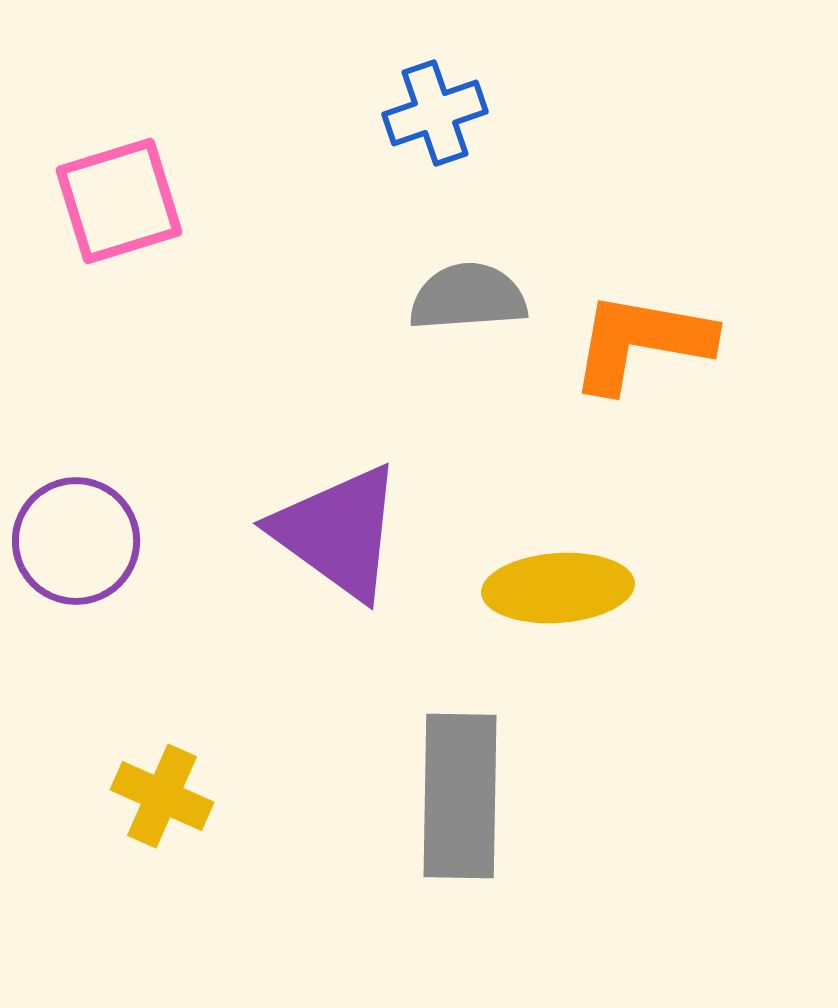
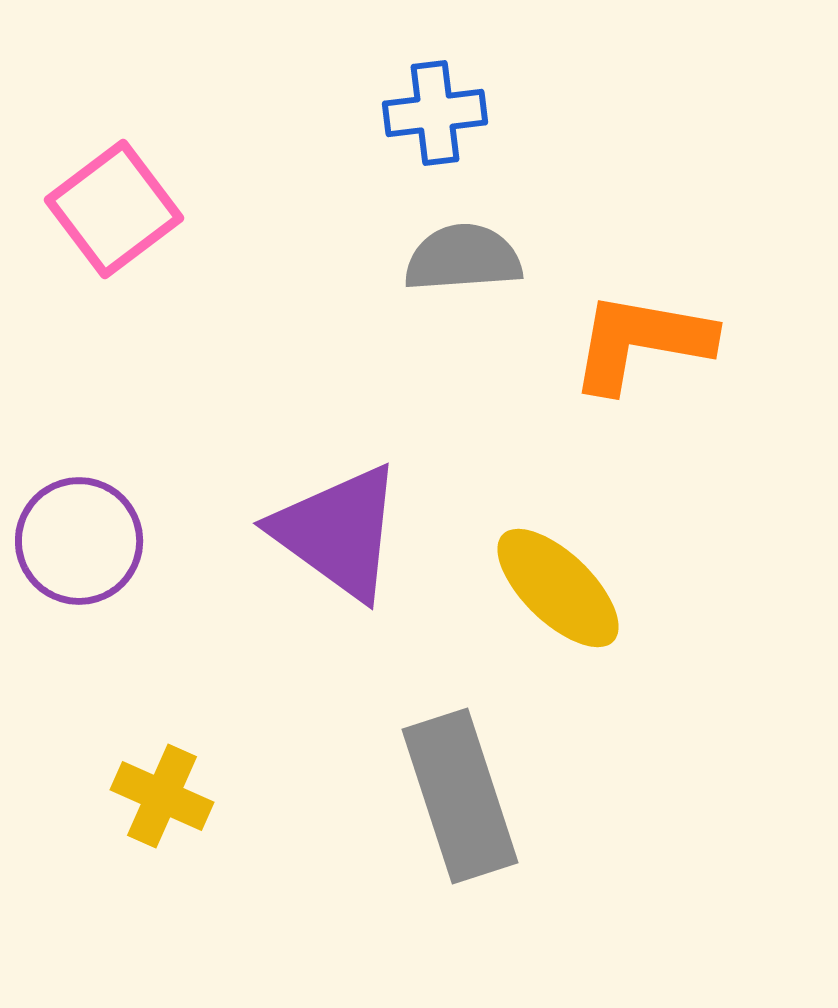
blue cross: rotated 12 degrees clockwise
pink square: moved 5 px left, 8 px down; rotated 20 degrees counterclockwise
gray semicircle: moved 5 px left, 39 px up
purple circle: moved 3 px right
yellow ellipse: rotated 48 degrees clockwise
gray rectangle: rotated 19 degrees counterclockwise
